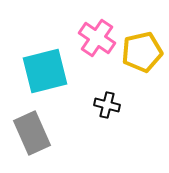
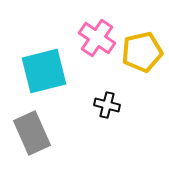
cyan square: moved 1 px left
